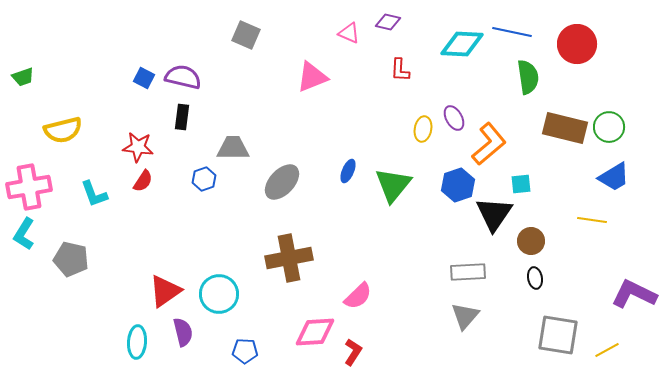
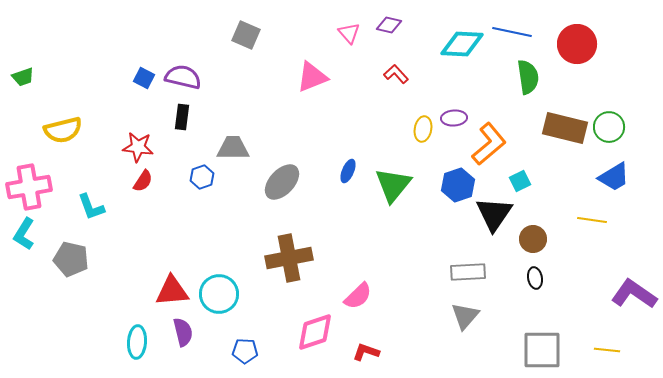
purple diamond at (388, 22): moved 1 px right, 3 px down
pink triangle at (349, 33): rotated 25 degrees clockwise
red L-shape at (400, 70): moved 4 px left, 4 px down; rotated 135 degrees clockwise
purple ellipse at (454, 118): rotated 65 degrees counterclockwise
blue hexagon at (204, 179): moved 2 px left, 2 px up
cyan square at (521, 184): moved 1 px left, 3 px up; rotated 20 degrees counterclockwise
cyan L-shape at (94, 194): moved 3 px left, 13 px down
brown circle at (531, 241): moved 2 px right, 2 px up
red triangle at (165, 291): moved 7 px right; rotated 30 degrees clockwise
purple L-shape at (634, 294): rotated 9 degrees clockwise
pink diamond at (315, 332): rotated 15 degrees counterclockwise
gray square at (558, 335): moved 16 px left, 15 px down; rotated 9 degrees counterclockwise
yellow line at (607, 350): rotated 35 degrees clockwise
red L-shape at (353, 352): moved 13 px right; rotated 104 degrees counterclockwise
